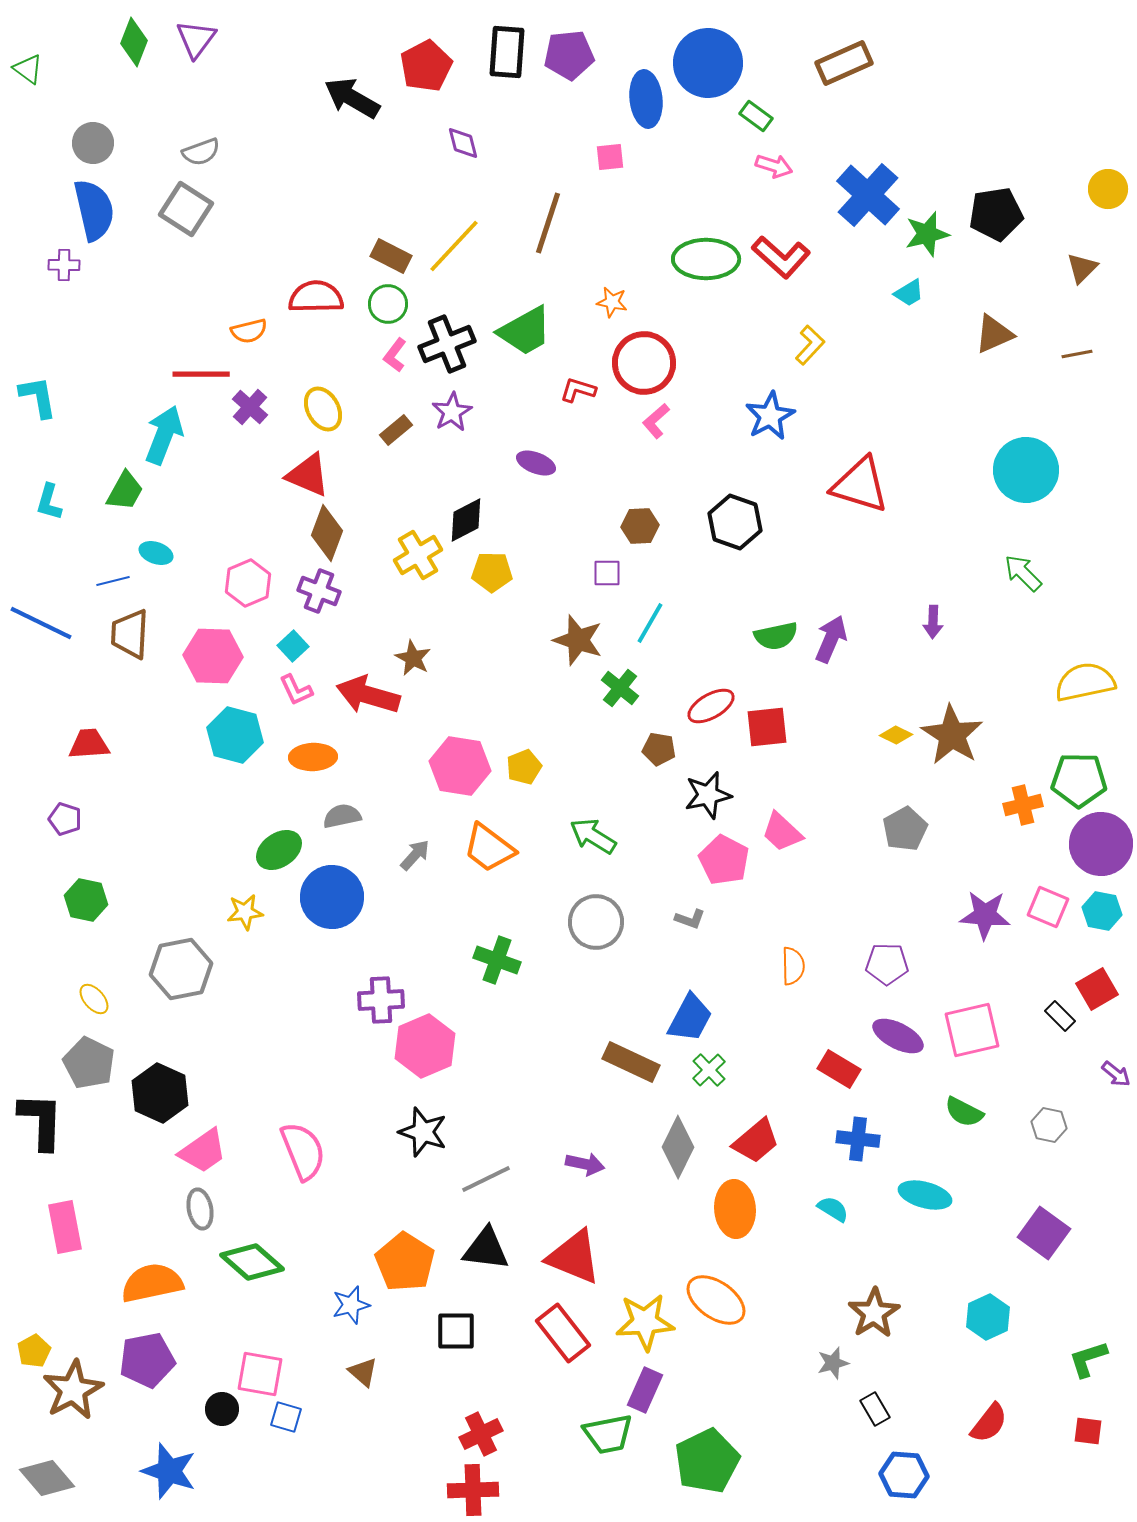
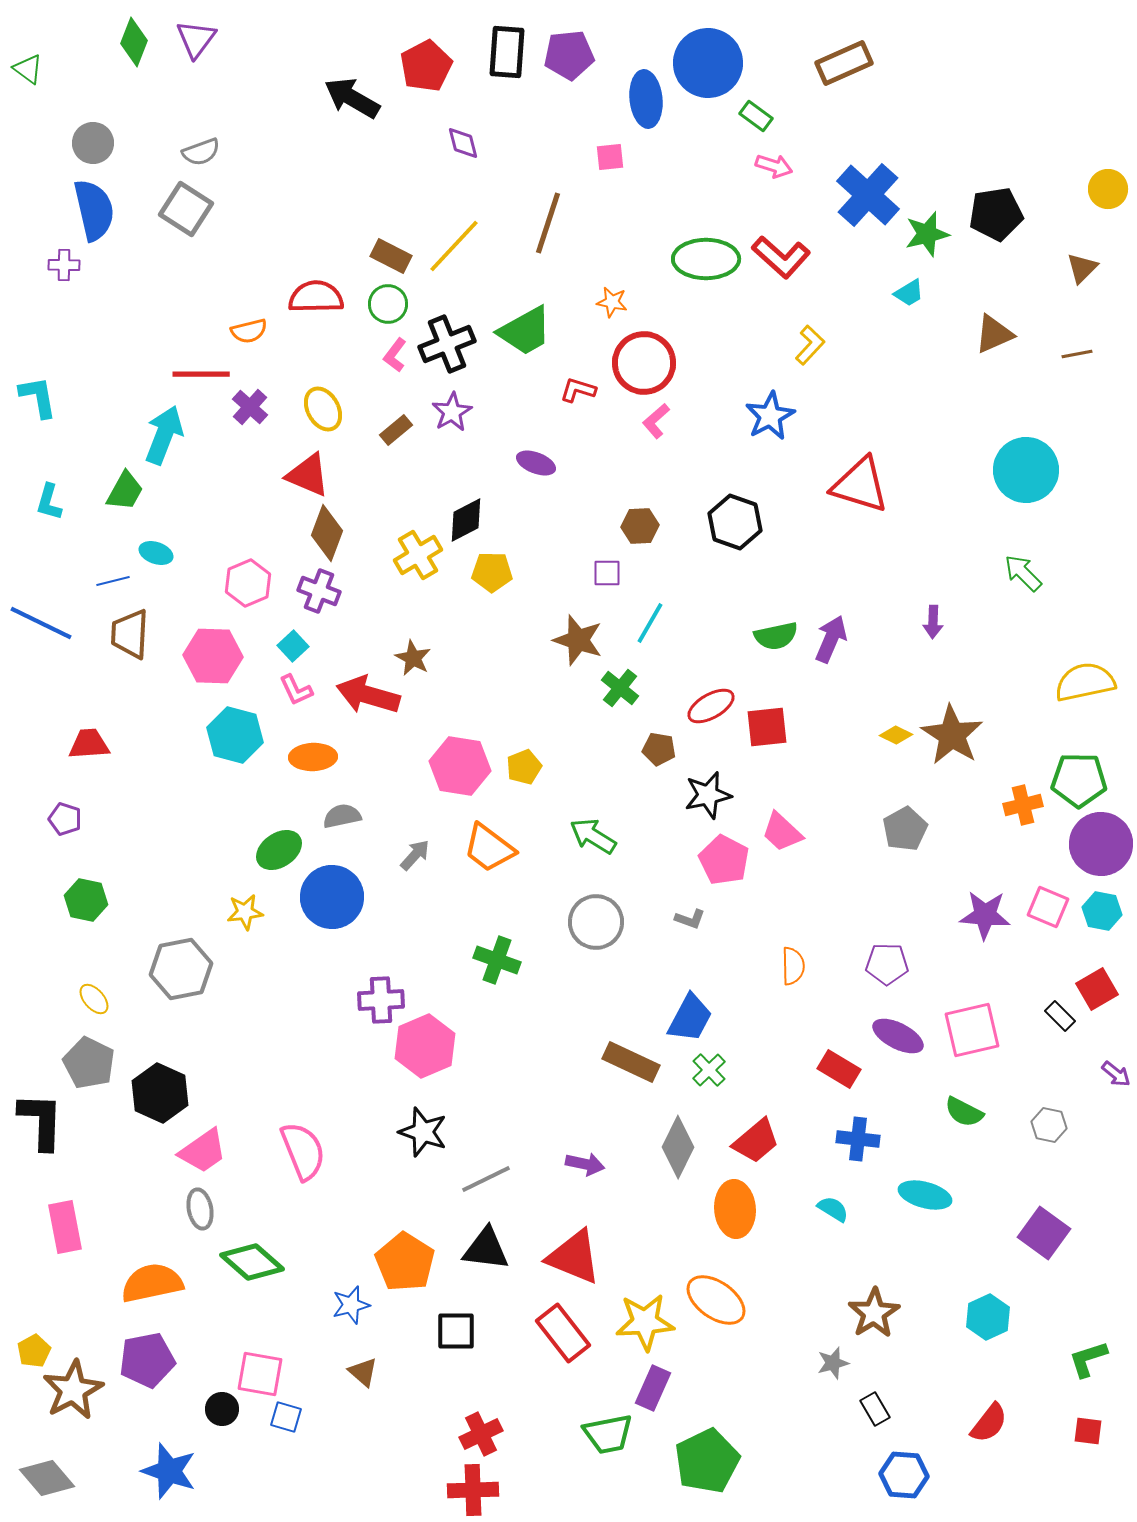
purple rectangle at (645, 1390): moved 8 px right, 2 px up
